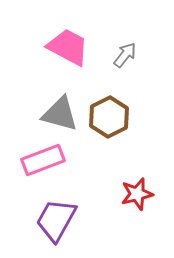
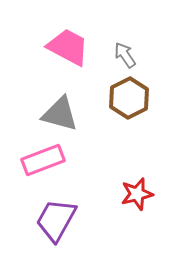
gray arrow: rotated 72 degrees counterclockwise
brown hexagon: moved 20 px right, 19 px up
